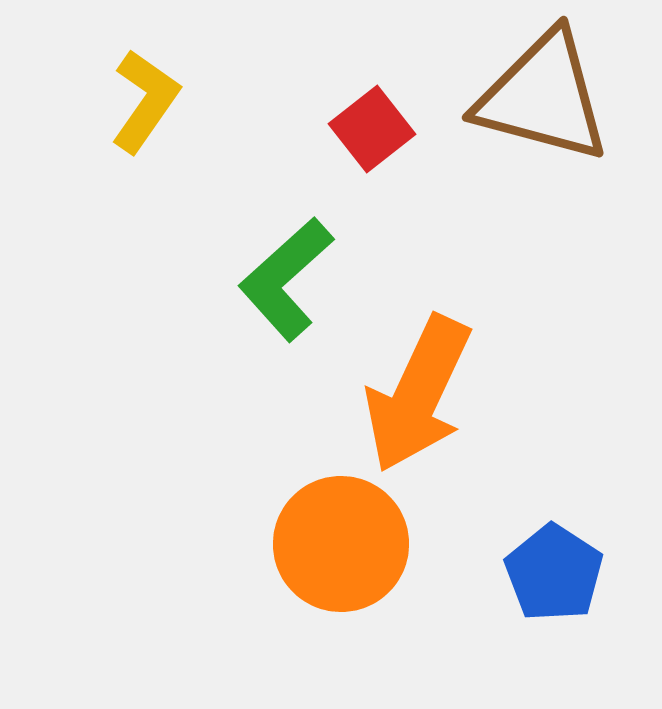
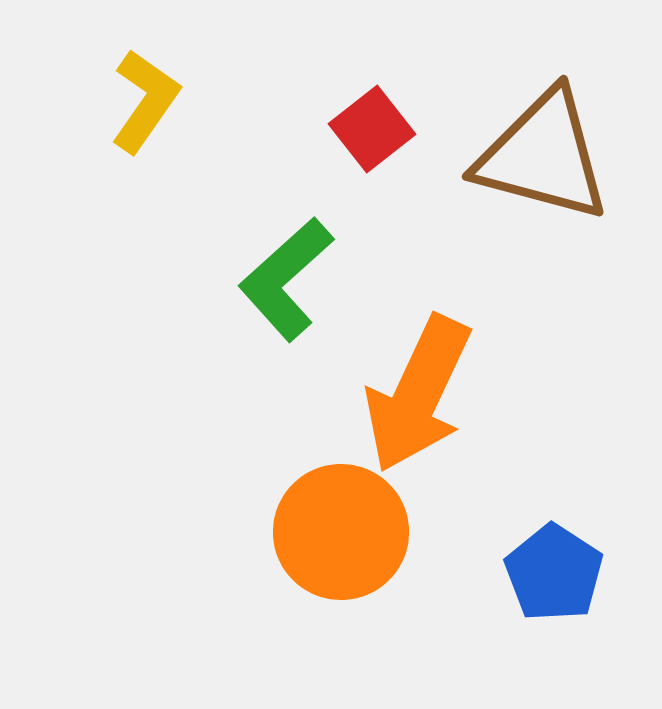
brown triangle: moved 59 px down
orange circle: moved 12 px up
